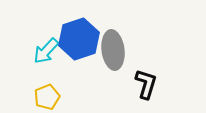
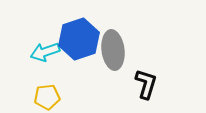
cyan arrow: moved 1 px left, 1 px down; rotated 28 degrees clockwise
yellow pentagon: rotated 15 degrees clockwise
